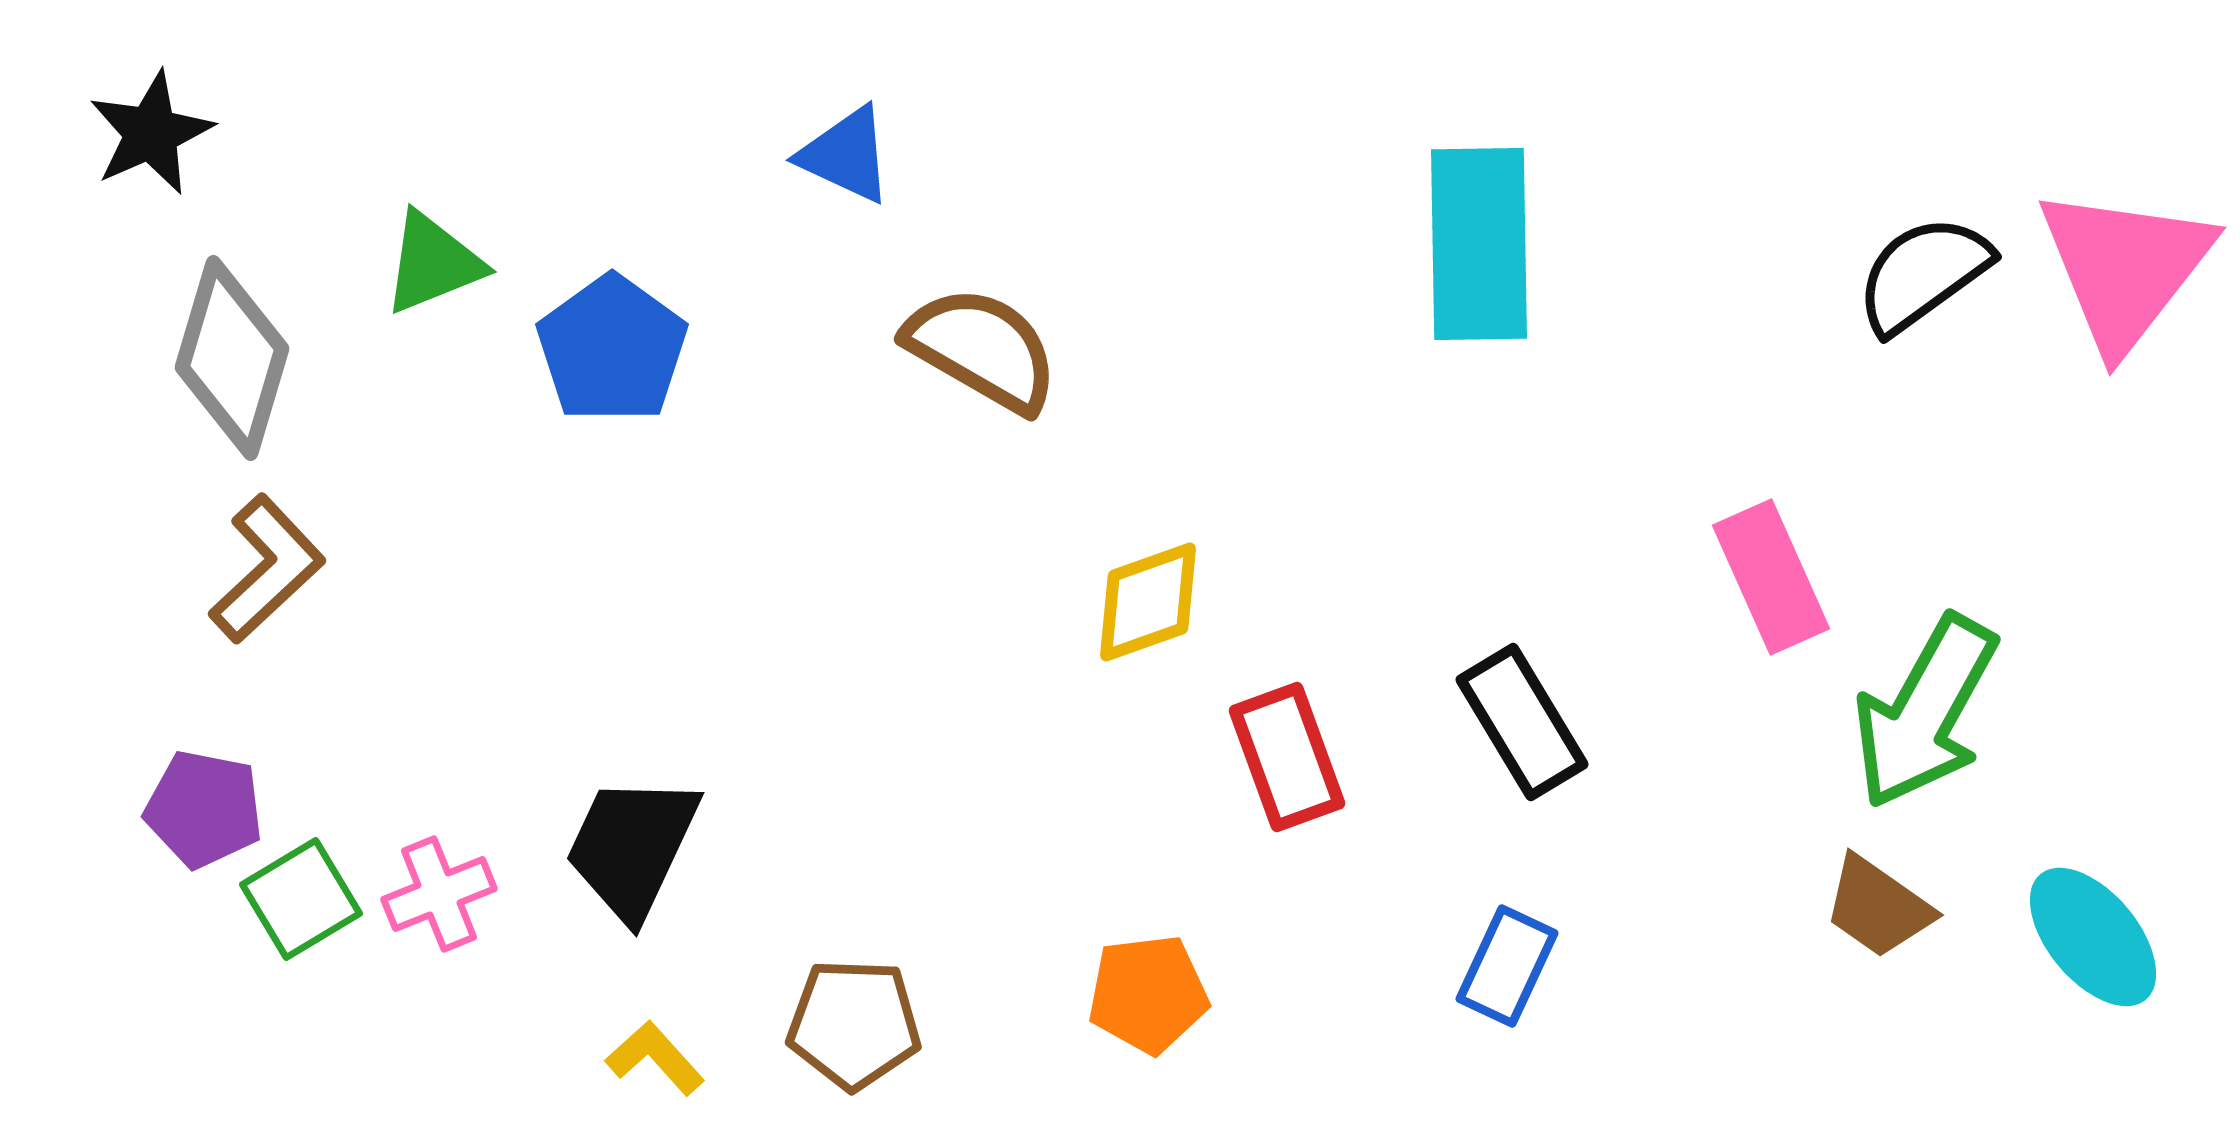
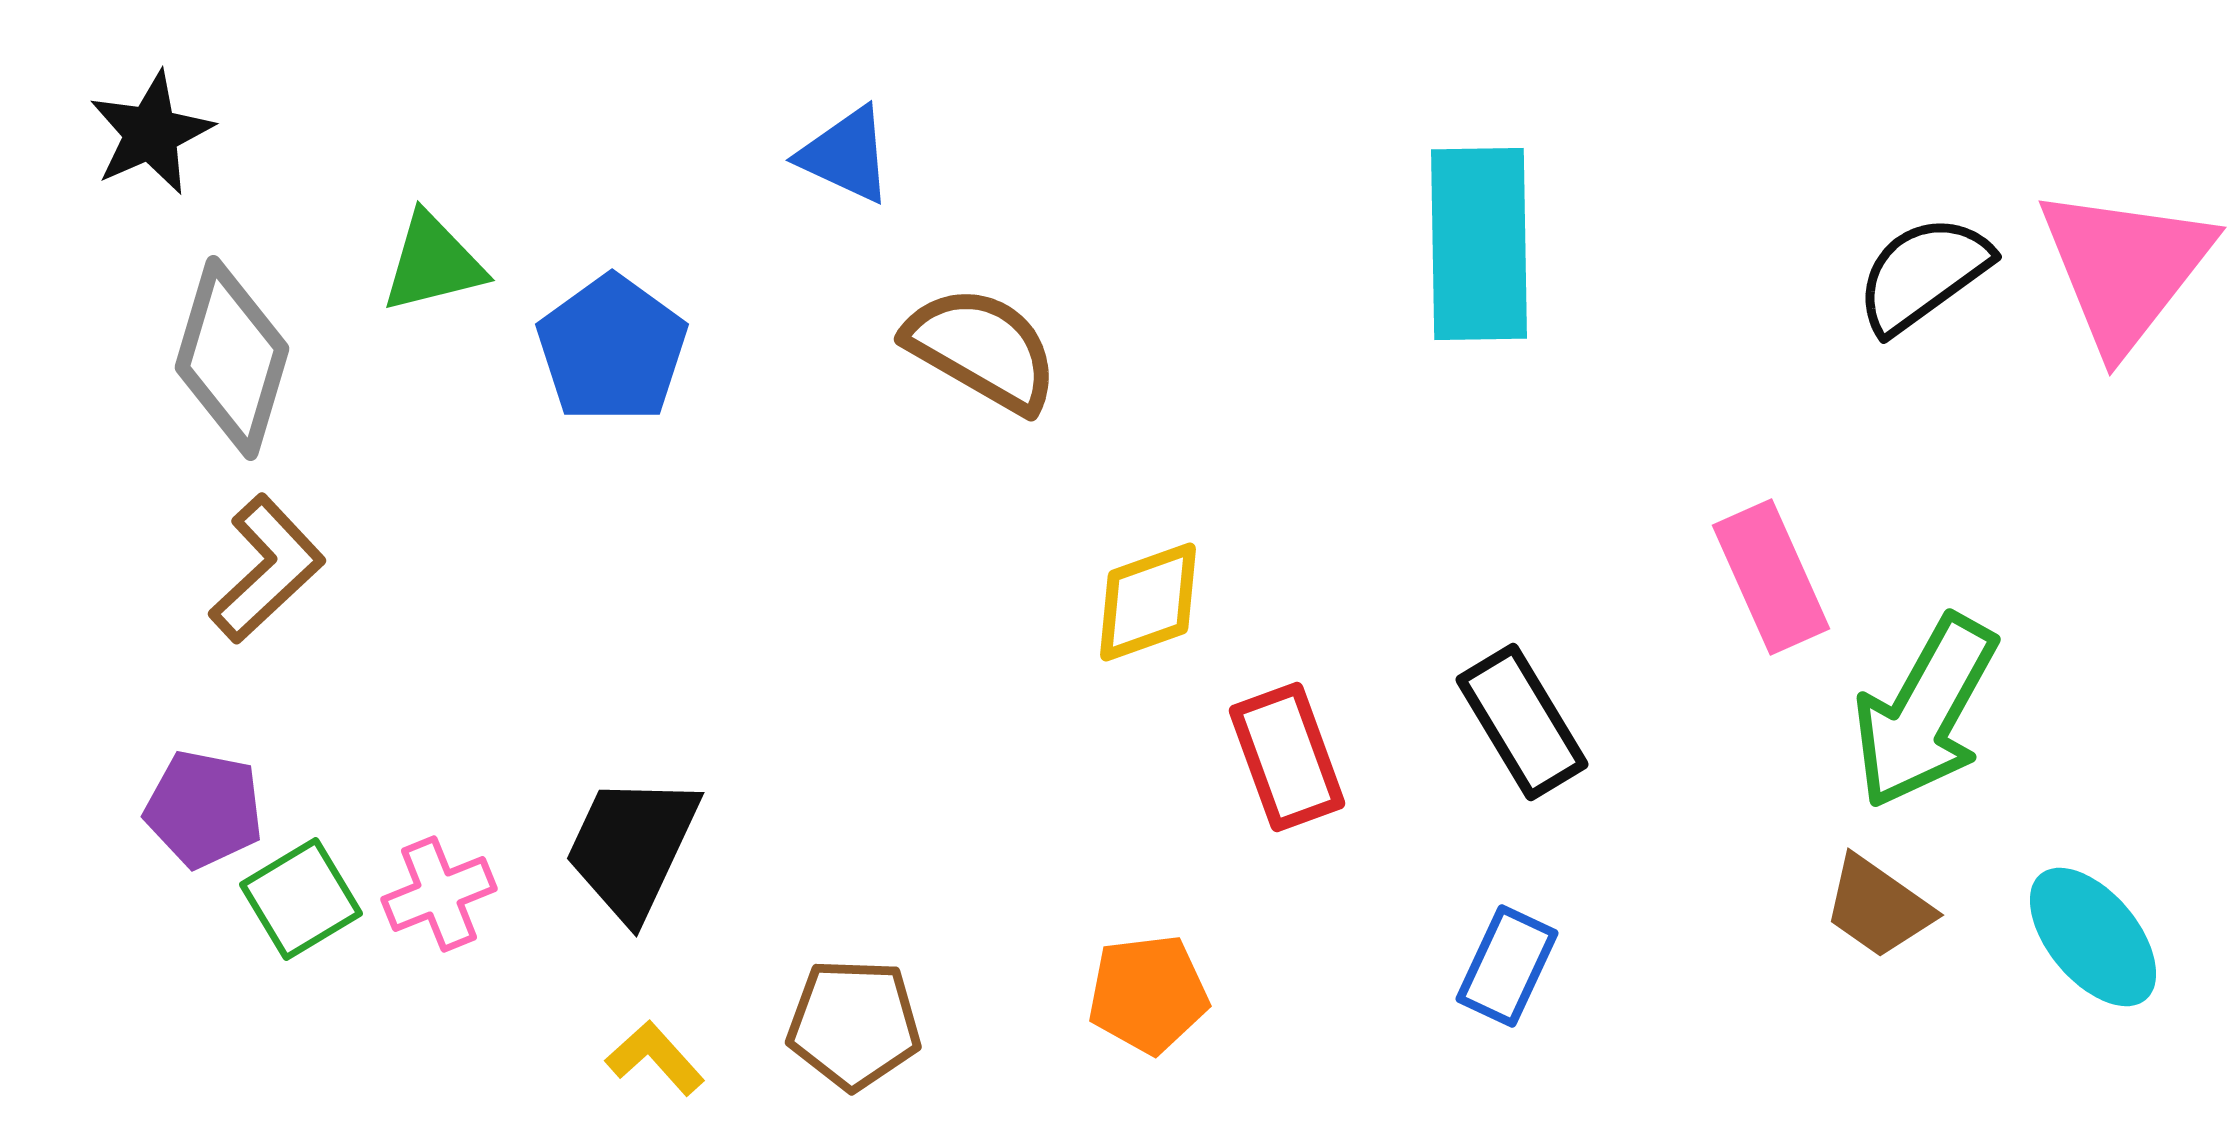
green triangle: rotated 8 degrees clockwise
